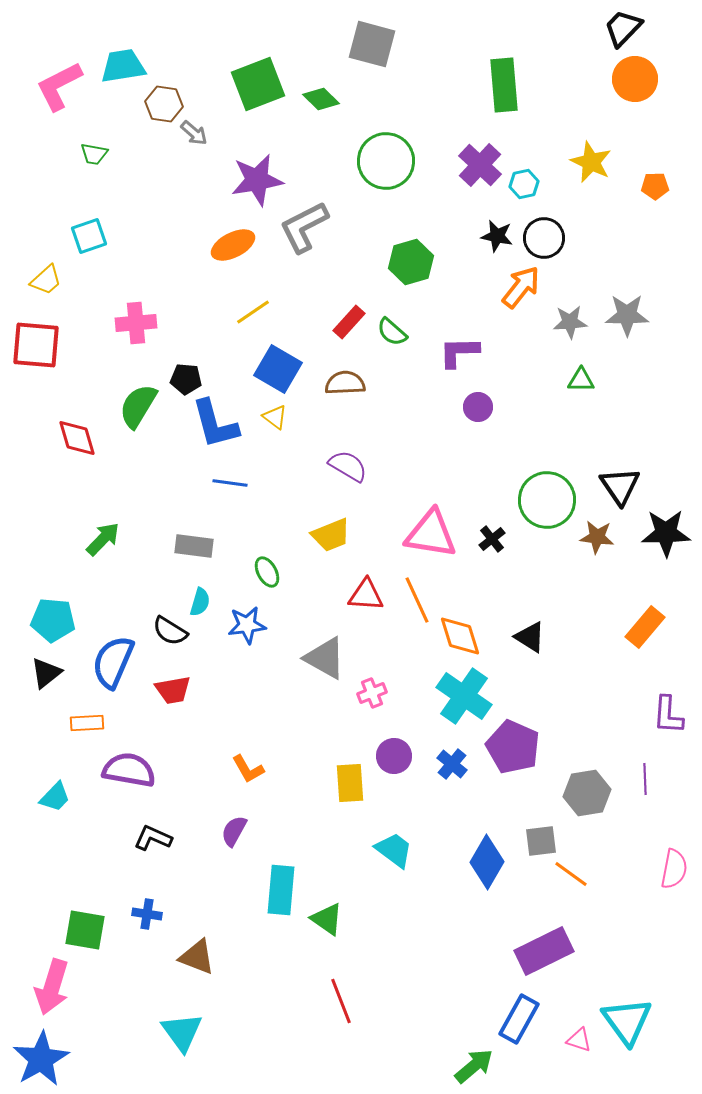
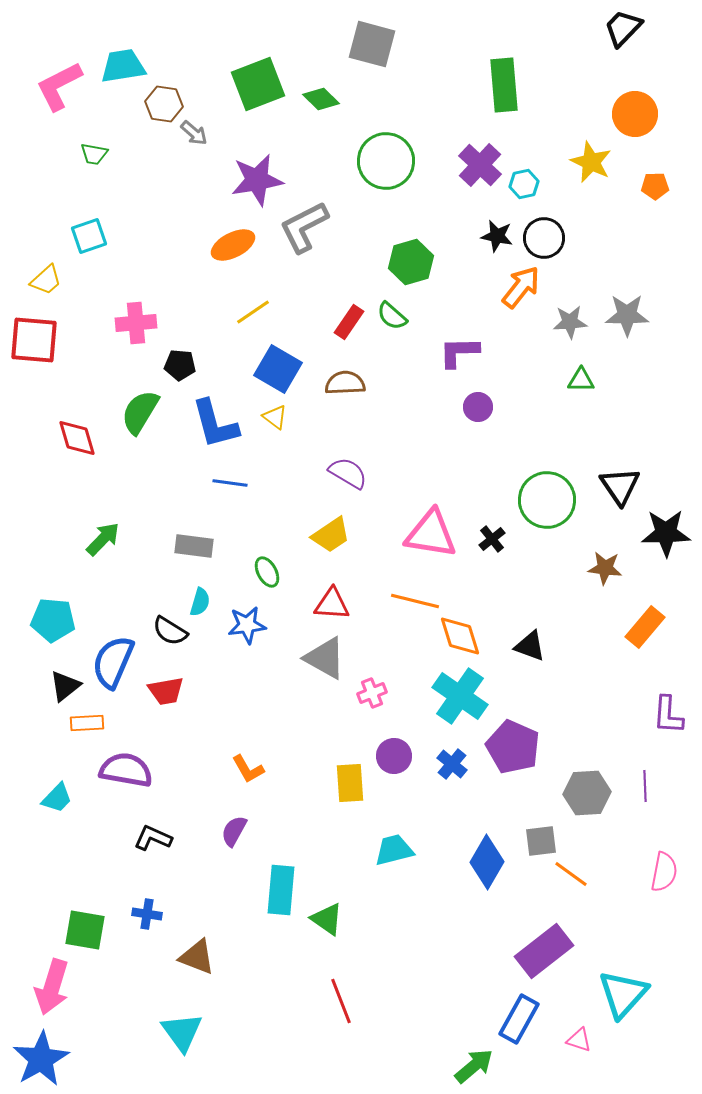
orange circle at (635, 79): moved 35 px down
red rectangle at (349, 322): rotated 8 degrees counterclockwise
green semicircle at (392, 332): moved 16 px up
red square at (36, 345): moved 2 px left, 5 px up
black pentagon at (186, 379): moved 6 px left, 14 px up
green semicircle at (138, 406): moved 2 px right, 6 px down
purple semicircle at (348, 466): moved 7 px down
yellow trapezoid at (331, 535): rotated 12 degrees counterclockwise
brown star at (597, 537): moved 8 px right, 31 px down
red triangle at (366, 595): moved 34 px left, 9 px down
orange line at (417, 600): moved 2 px left, 1 px down; rotated 51 degrees counterclockwise
black triangle at (530, 637): moved 9 px down; rotated 12 degrees counterclockwise
black triangle at (46, 673): moved 19 px right, 13 px down
red trapezoid at (173, 690): moved 7 px left, 1 px down
cyan cross at (464, 696): moved 4 px left
purple semicircle at (129, 770): moved 3 px left
purple line at (645, 779): moved 7 px down
gray hexagon at (587, 793): rotated 6 degrees clockwise
cyan trapezoid at (55, 797): moved 2 px right, 1 px down
cyan trapezoid at (394, 850): rotated 51 degrees counterclockwise
pink semicircle at (674, 869): moved 10 px left, 3 px down
purple rectangle at (544, 951): rotated 12 degrees counterclockwise
cyan triangle at (627, 1021): moved 4 px left, 27 px up; rotated 18 degrees clockwise
